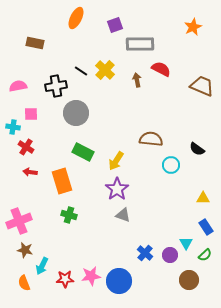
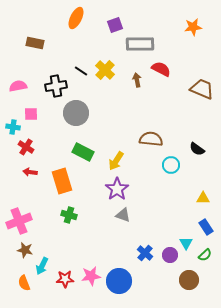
orange star: rotated 18 degrees clockwise
brown trapezoid: moved 3 px down
